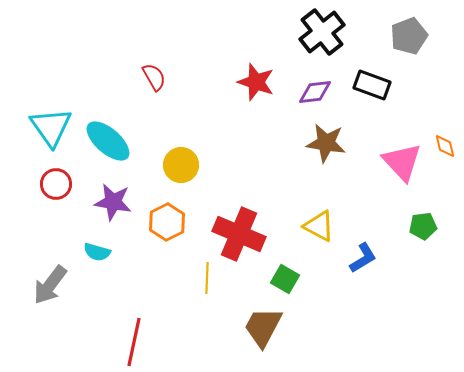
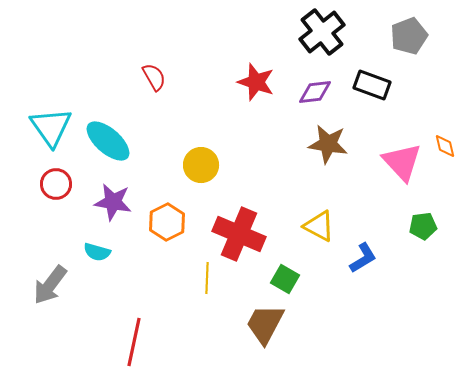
brown star: moved 2 px right, 1 px down
yellow circle: moved 20 px right
brown trapezoid: moved 2 px right, 3 px up
